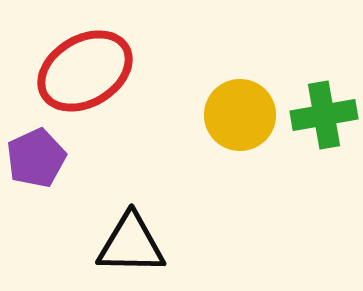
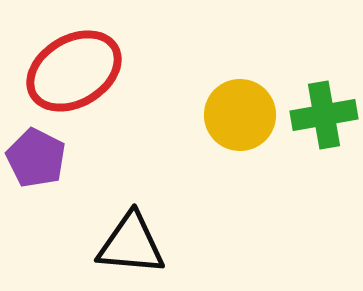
red ellipse: moved 11 px left
purple pentagon: rotated 20 degrees counterclockwise
black triangle: rotated 4 degrees clockwise
